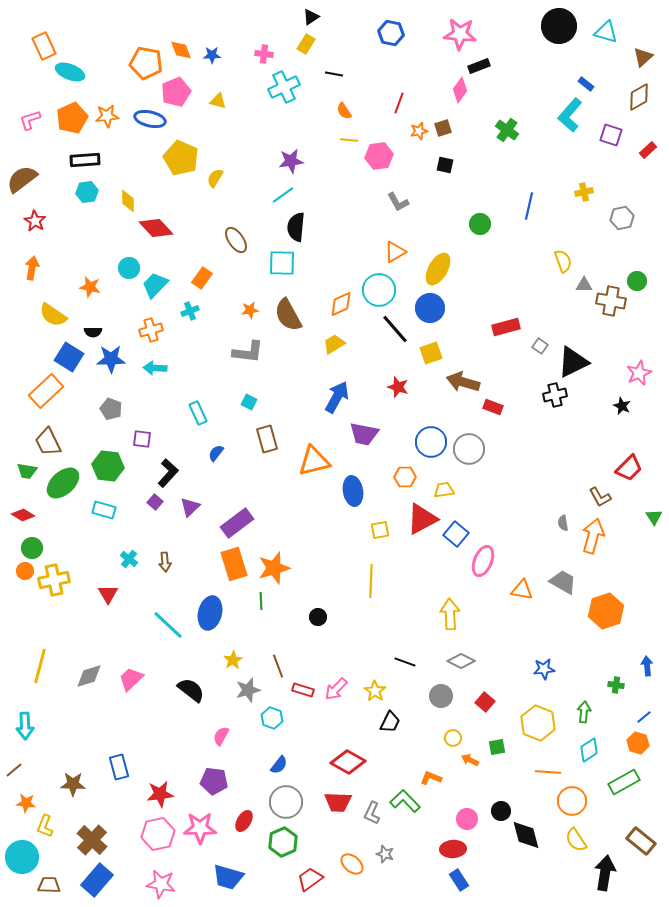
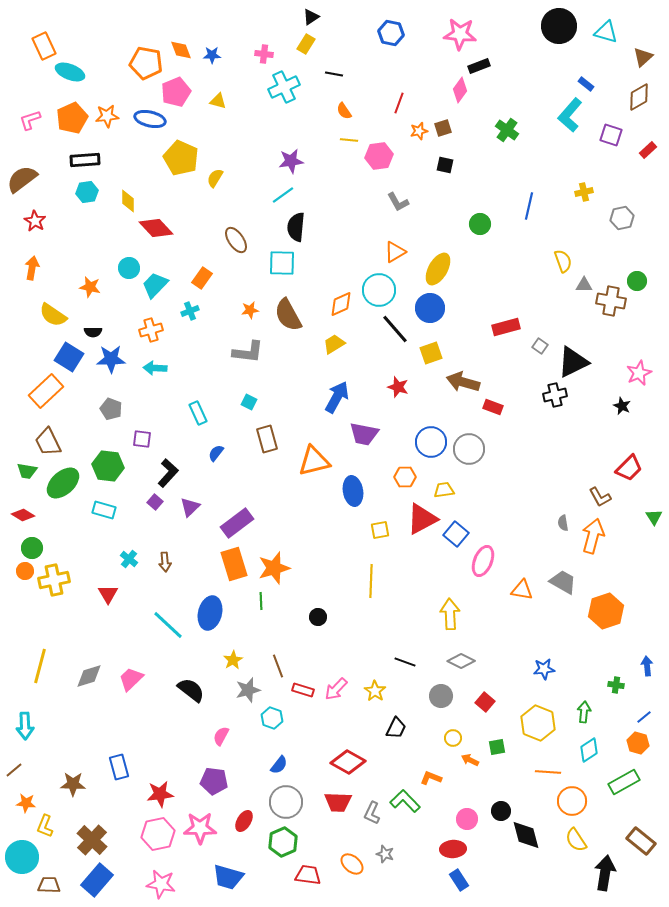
black trapezoid at (390, 722): moved 6 px right, 6 px down
red trapezoid at (310, 879): moved 2 px left, 4 px up; rotated 44 degrees clockwise
